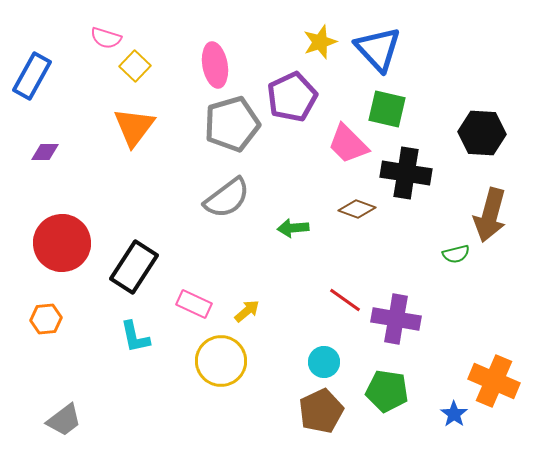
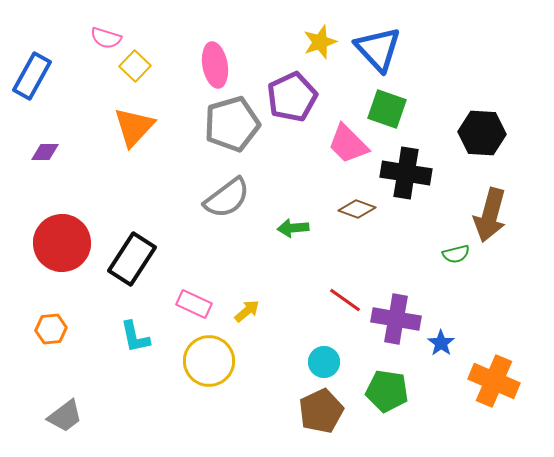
green square: rotated 6 degrees clockwise
orange triangle: rotated 6 degrees clockwise
black rectangle: moved 2 px left, 8 px up
orange hexagon: moved 5 px right, 10 px down
yellow circle: moved 12 px left
blue star: moved 13 px left, 71 px up
gray trapezoid: moved 1 px right, 4 px up
